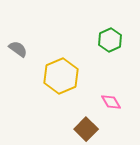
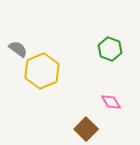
green hexagon: moved 9 px down; rotated 15 degrees counterclockwise
yellow hexagon: moved 19 px left, 5 px up
